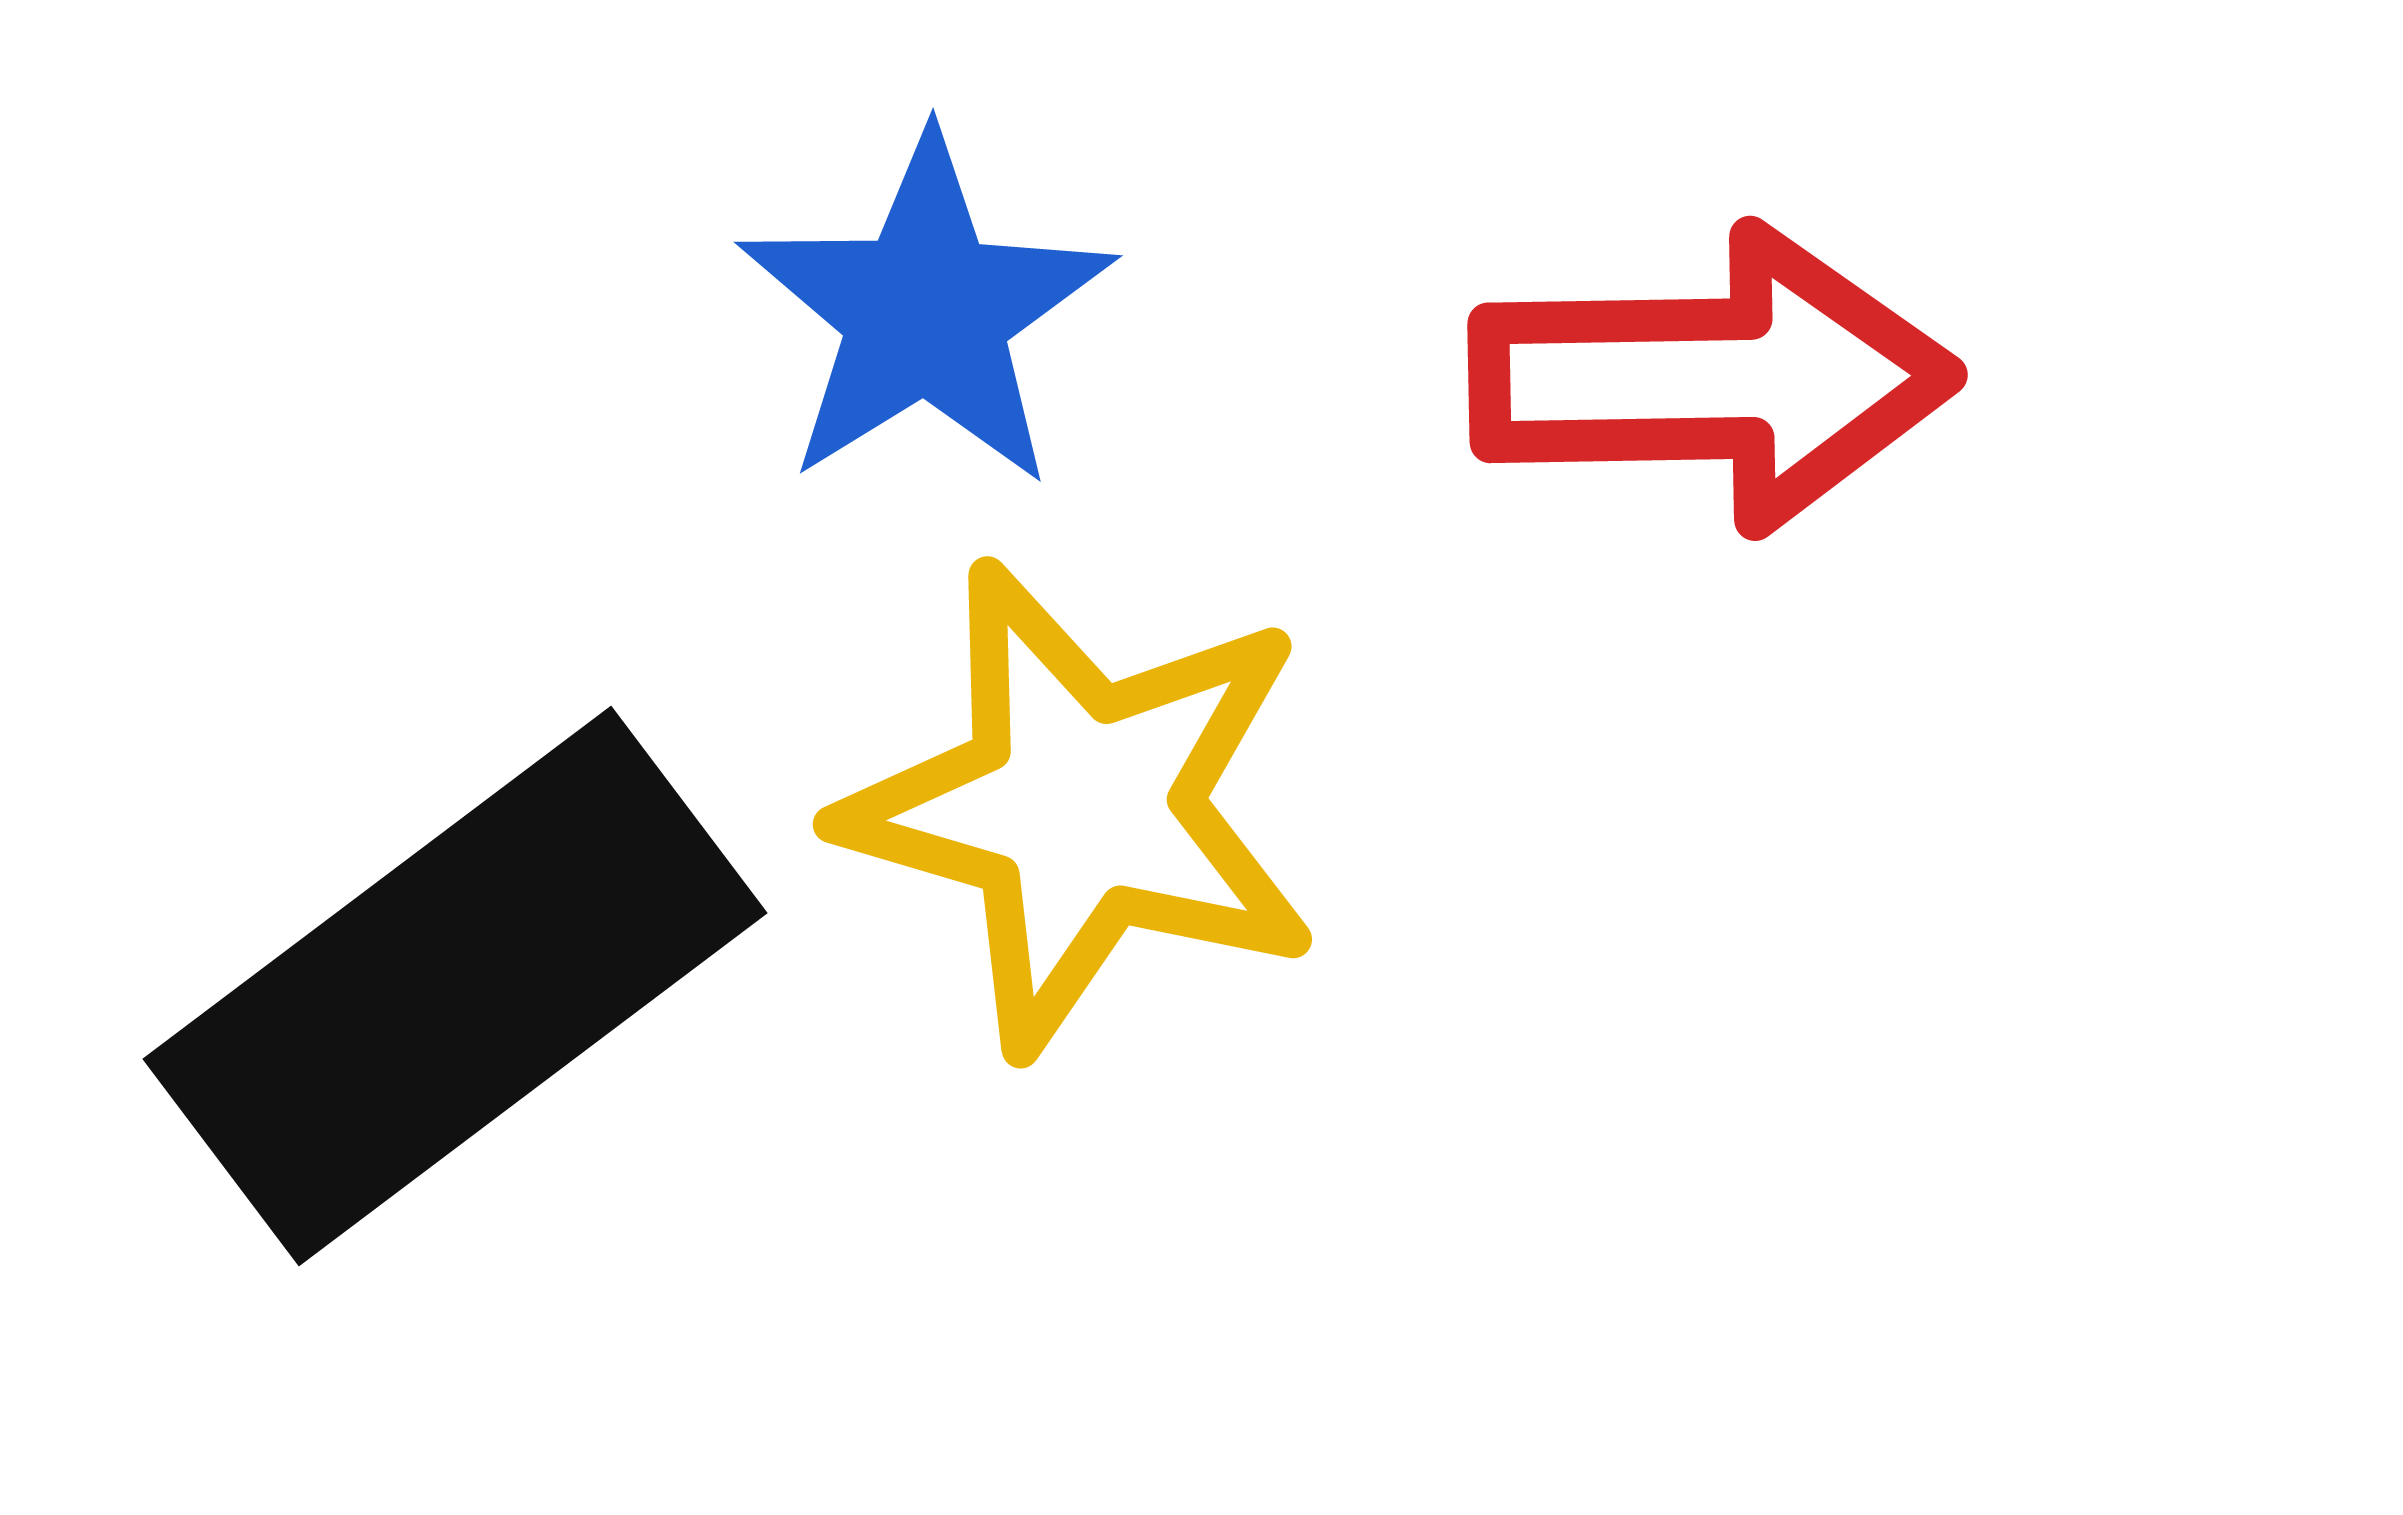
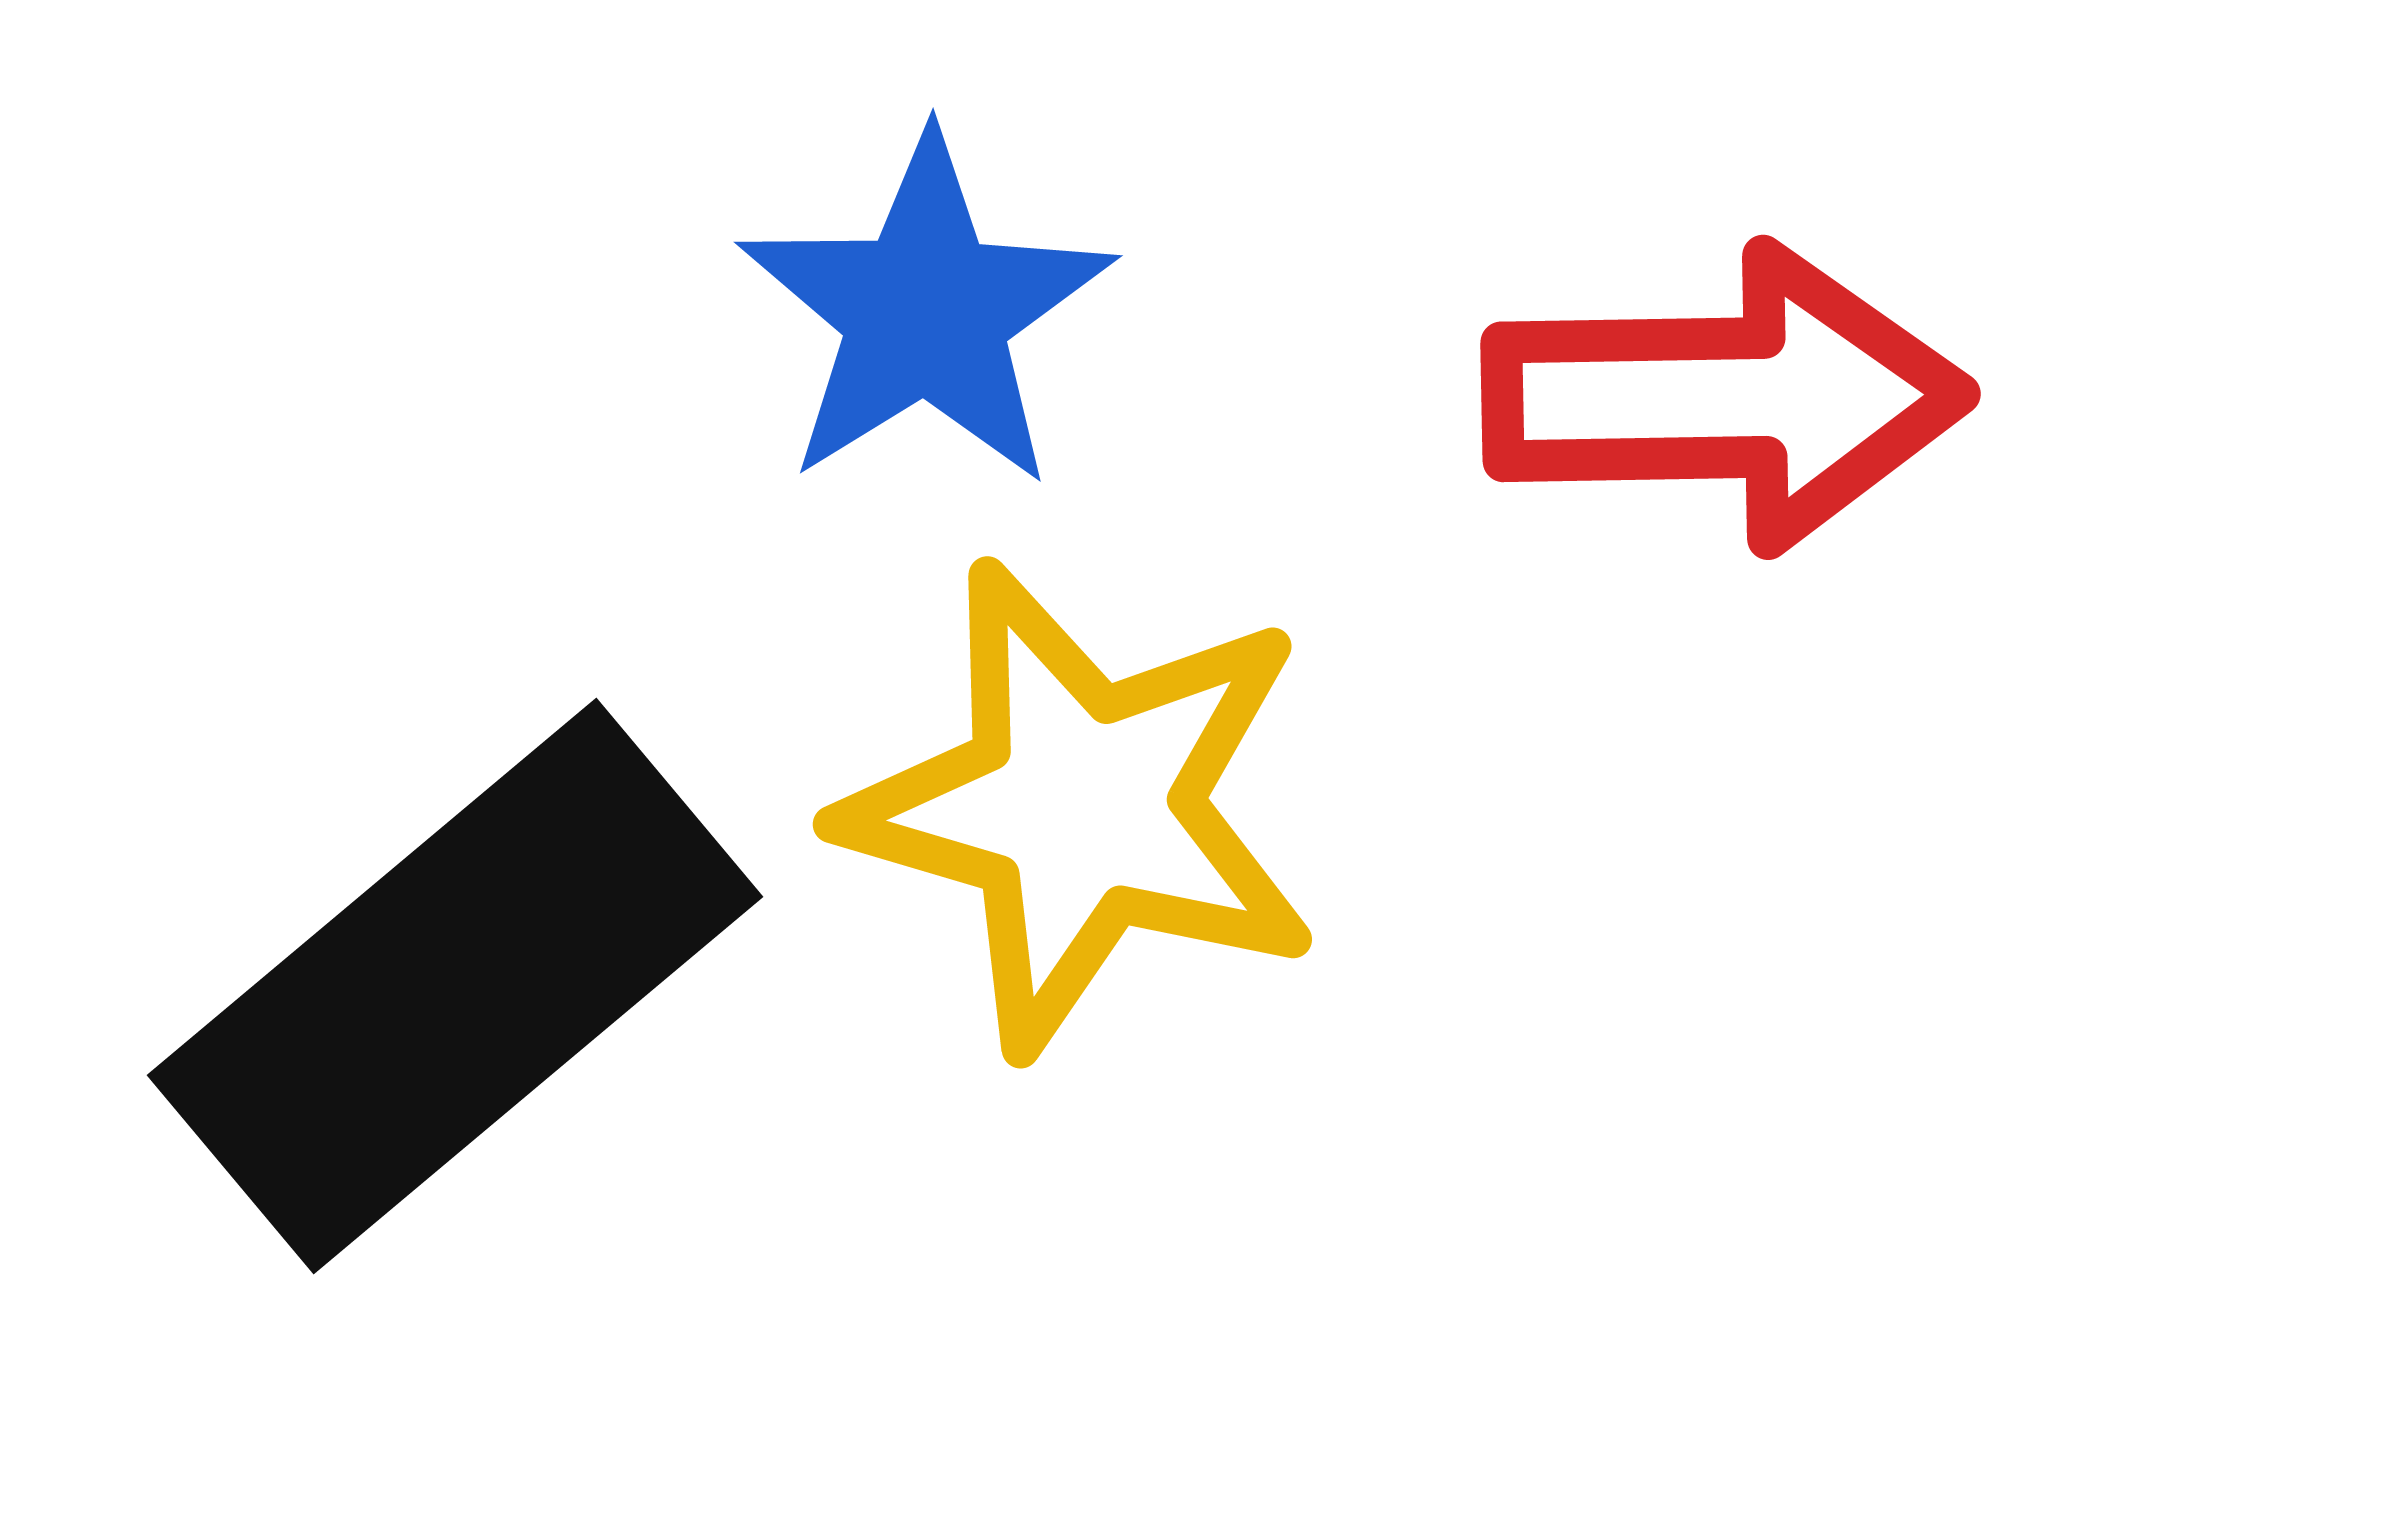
red arrow: moved 13 px right, 19 px down
black rectangle: rotated 3 degrees counterclockwise
